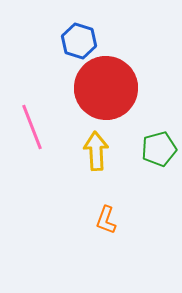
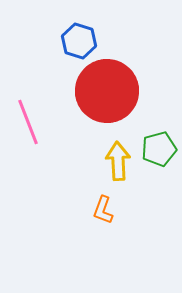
red circle: moved 1 px right, 3 px down
pink line: moved 4 px left, 5 px up
yellow arrow: moved 22 px right, 10 px down
orange L-shape: moved 3 px left, 10 px up
